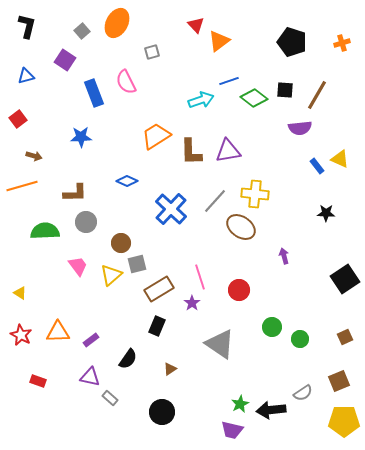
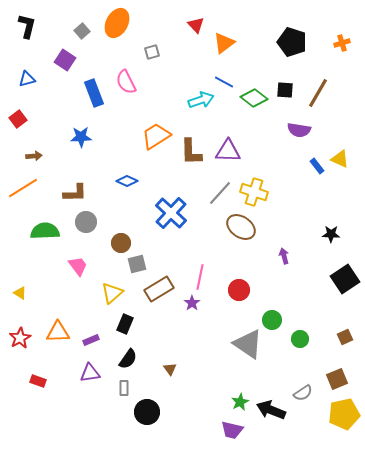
orange triangle at (219, 41): moved 5 px right, 2 px down
blue triangle at (26, 76): moved 1 px right, 3 px down
blue line at (229, 81): moved 5 px left, 1 px down; rotated 48 degrees clockwise
brown line at (317, 95): moved 1 px right, 2 px up
purple semicircle at (300, 128): moved 1 px left, 2 px down; rotated 15 degrees clockwise
purple triangle at (228, 151): rotated 12 degrees clockwise
brown arrow at (34, 156): rotated 21 degrees counterclockwise
orange line at (22, 186): moved 1 px right, 2 px down; rotated 16 degrees counterclockwise
yellow cross at (255, 194): moved 1 px left, 2 px up; rotated 12 degrees clockwise
gray line at (215, 201): moved 5 px right, 8 px up
blue cross at (171, 209): moved 4 px down
black star at (326, 213): moved 5 px right, 21 px down
yellow triangle at (111, 275): moved 1 px right, 18 px down
pink line at (200, 277): rotated 30 degrees clockwise
black rectangle at (157, 326): moved 32 px left, 2 px up
green circle at (272, 327): moved 7 px up
red star at (21, 335): moved 1 px left, 3 px down; rotated 15 degrees clockwise
purple rectangle at (91, 340): rotated 14 degrees clockwise
gray triangle at (220, 344): moved 28 px right
brown triangle at (170, 369): rotated 32 degrees counterclockwise
purple triangle at (90, 377): moved 4 px up; rotated 20 degrees counterclockwise
brown square at (339, 381): moved 2 px left, 2 px up
gray rectangle at (110, 398): moved 14 px right, 10 px up; rotated 49 degrees clockwise
green star at (240, 404): moved 2 px up
black arrow at (271, 410): rotated 28 degrees clockwise
black circle at (162, 412): moved 15 px left
yellow pentagon at (344, 421): moved 7 px up; rotated 12 degrees counterclockwise
